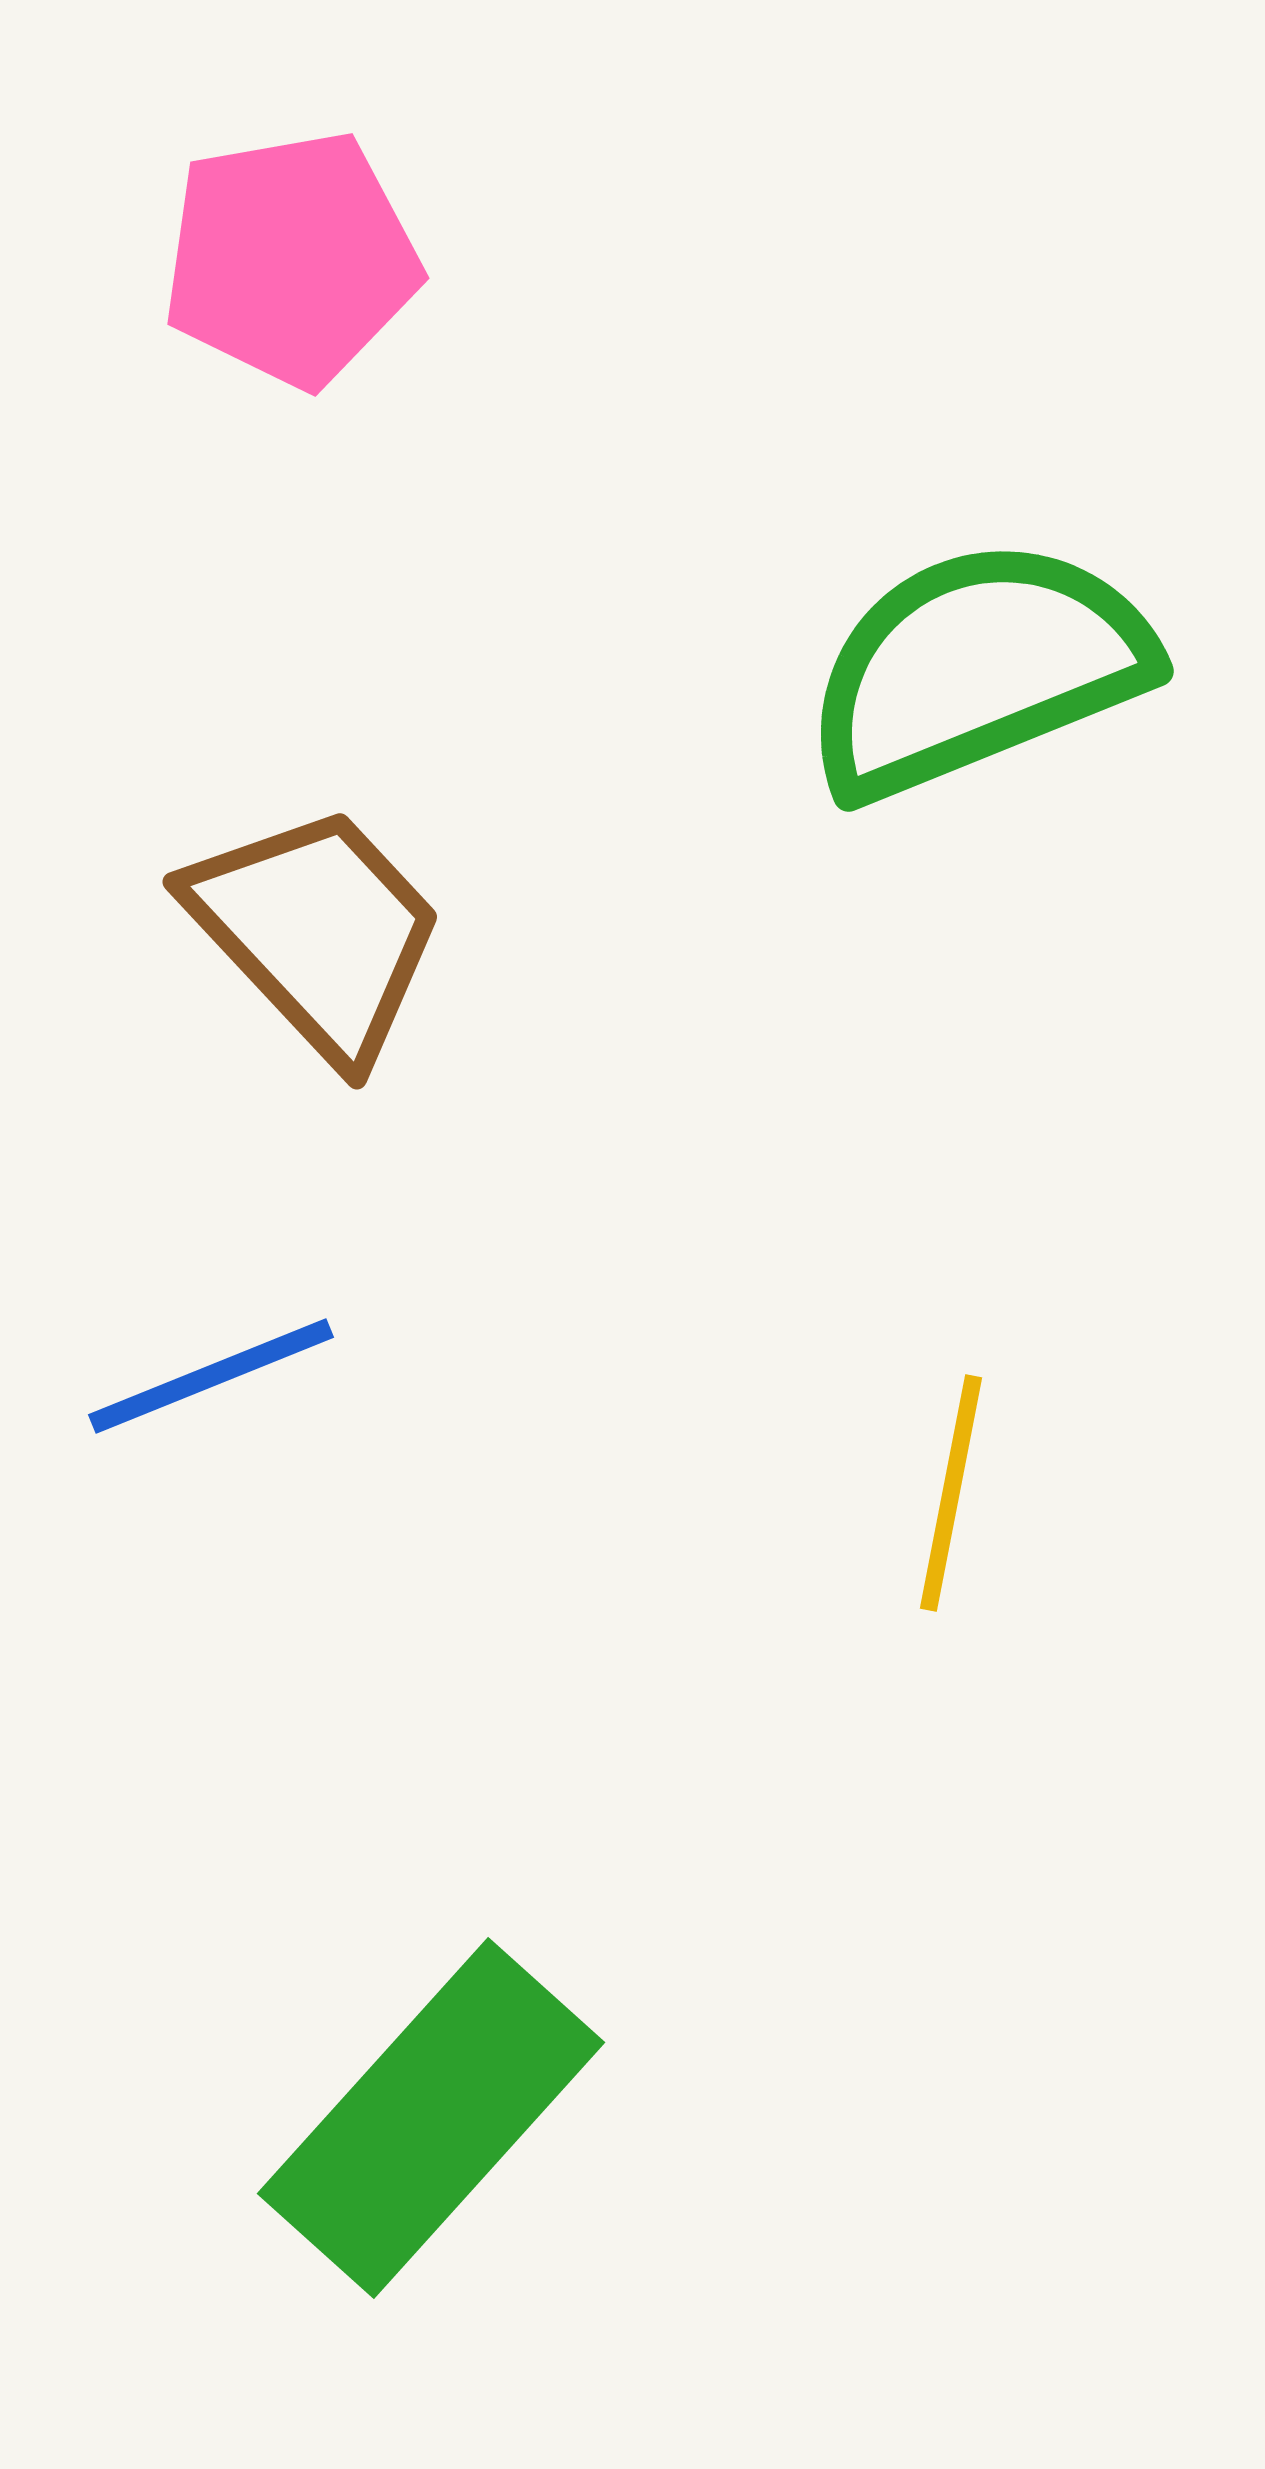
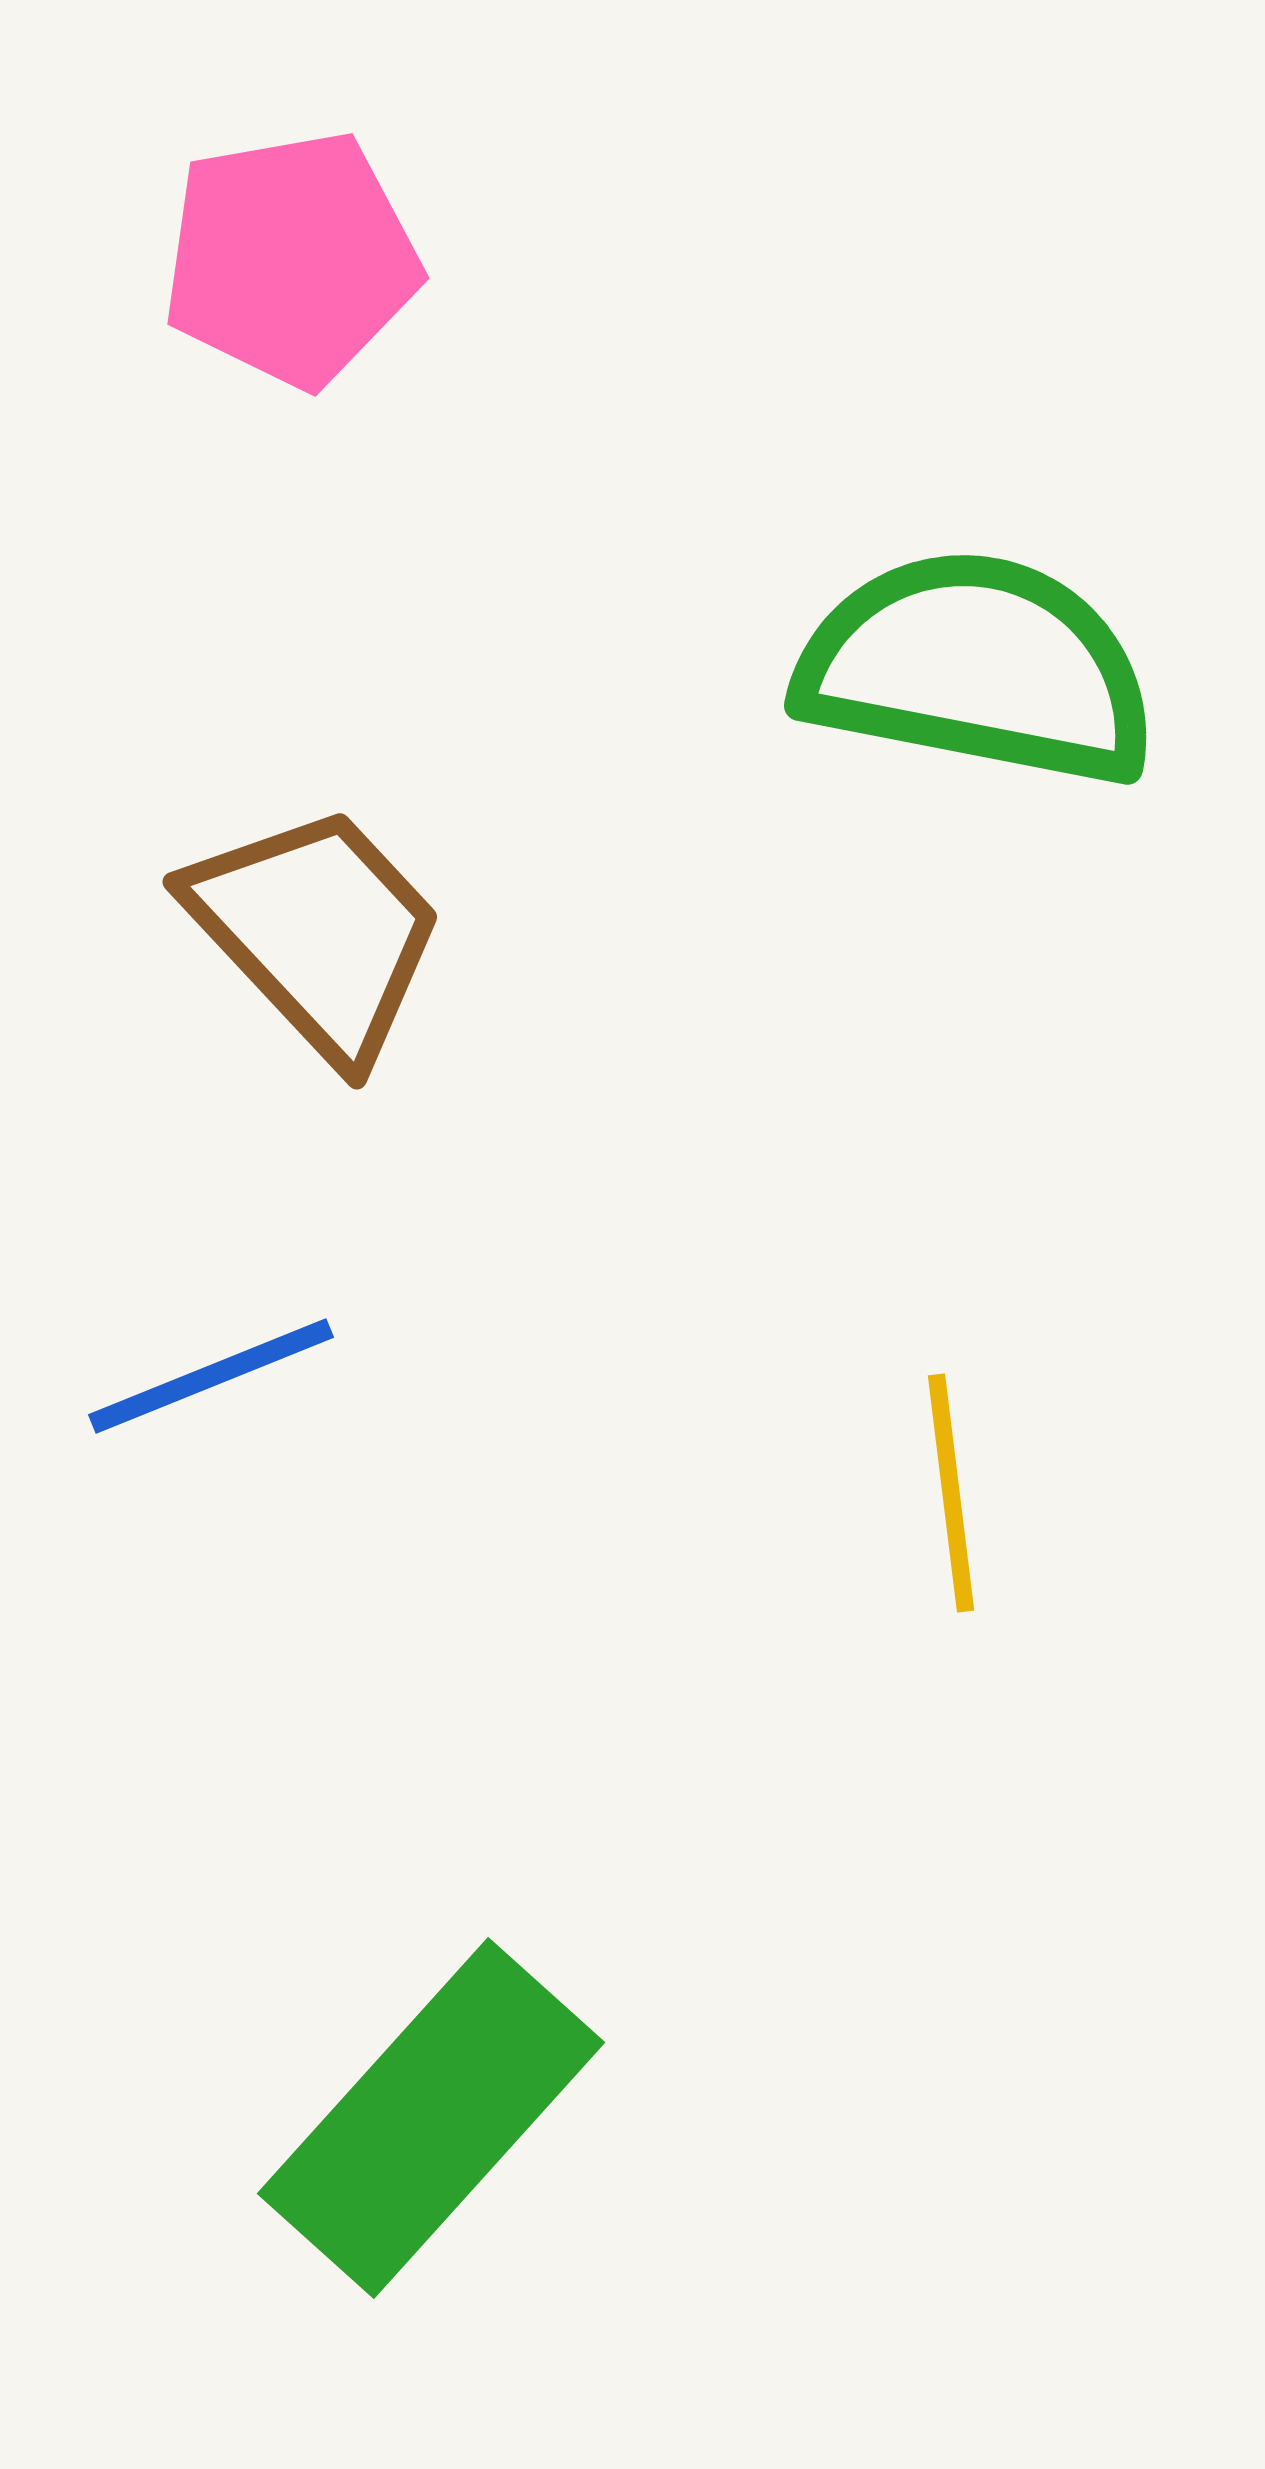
green semicircle: rotated 33 degrees clockwise
yellow line: rotated 18 degrees counterclockwise
